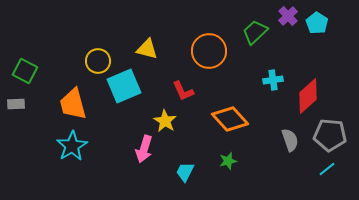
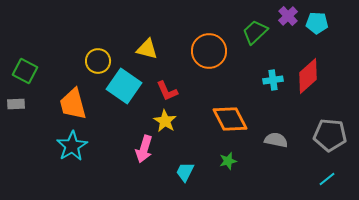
cyan pentagon: rotated 30 degrees counterclockwise
cyan square: rotated 32 degrees counterclockwise
red L-shape: moved 16 px left
red diamond: moved 20 px up
orange diamond: rotated 15 degrees clockwise
gray semicircle: moved 14 px left; rotated 60 degrees counterclockwise
cyan line: moved 10 px down
